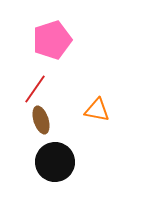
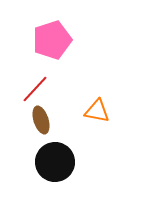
red line: rotated 8 degrees clockwise
orange triangle: moved 1 px down
